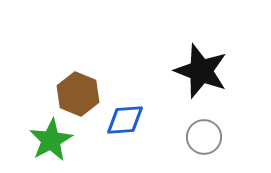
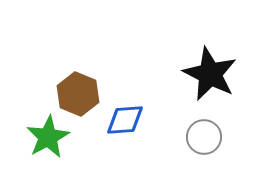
black star: moved 9 px right, 3 px down; rotated 6 degrees clockwise
green star: moved 3 px left, 3 px up
